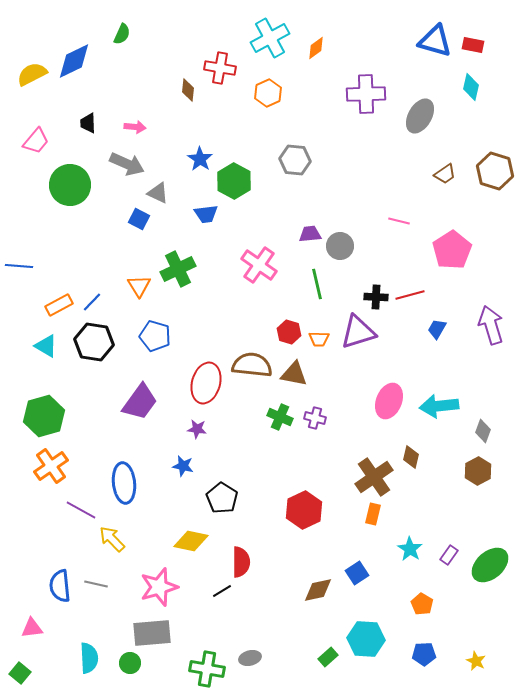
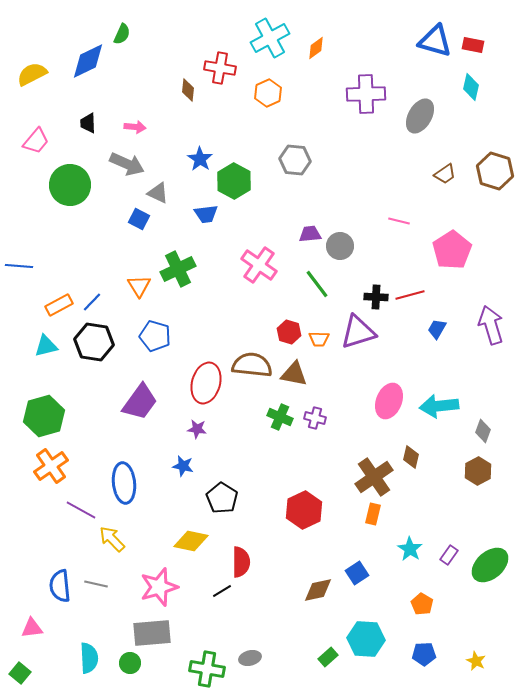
blue diamond at (74, 61): moved 14 px right
green line at (317, 284): rotated 24 degrees counterclockwise
cyan triangle at (46, 346): rotated 45 degrees counterclockwise
